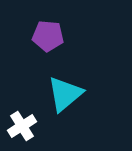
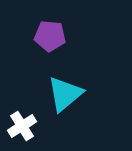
purple pentagon: moved 2 px right
